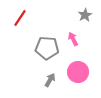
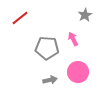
red line: rotated 18 degrees clockwise
gray arrow: rotated 48 degrees clockwise
